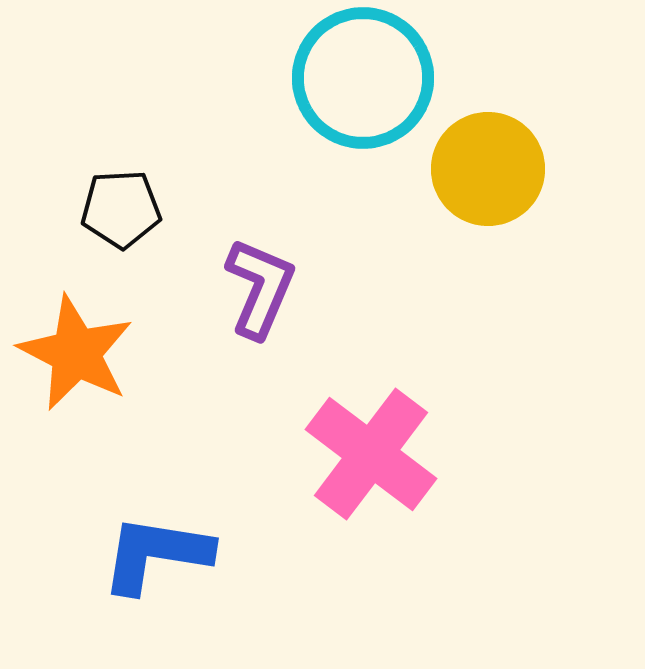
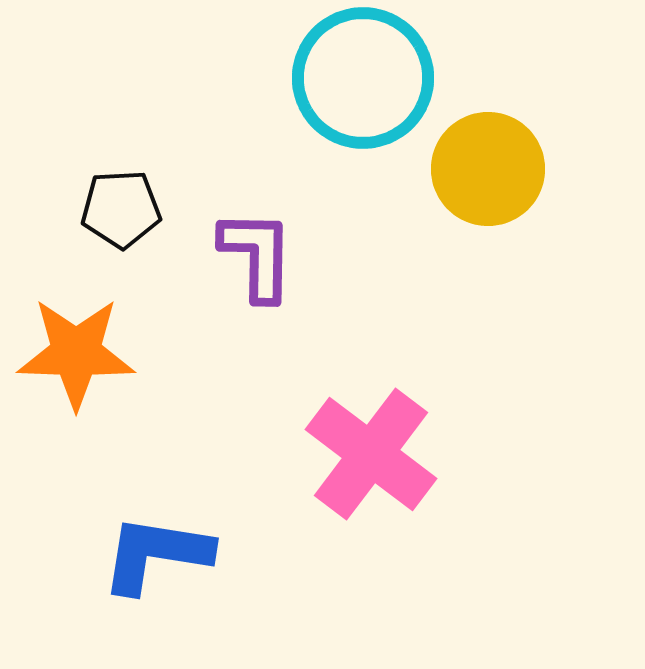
purple L-shape: moved 3 px left, 33 px up; rotated 22 degrees counterclockwise
orange star: rotated 25 degrees counterclockwise
